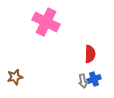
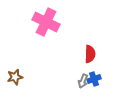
gray arrow: rotated 32 degrees clockwise
